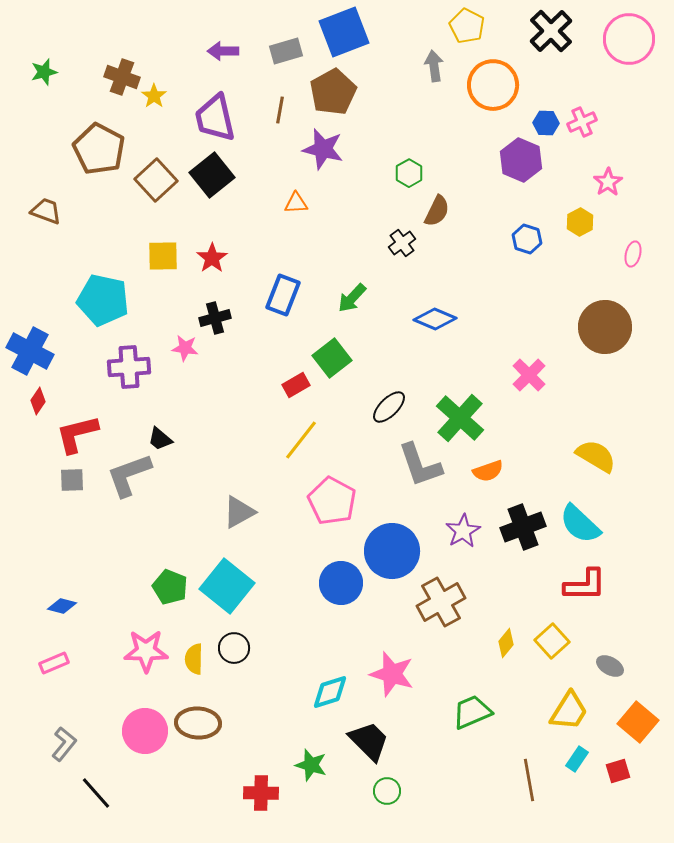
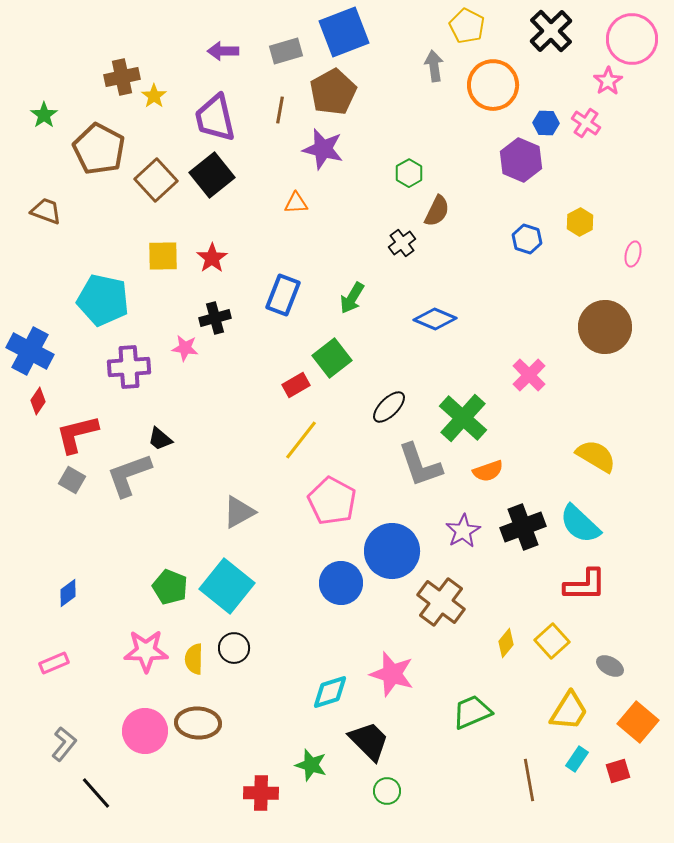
pink circle at (629, 39): moved 3 px right
green star at (44, 72): moved 43 px down; rotated 20 degrees counterclockwise
brown cross at (122, 77): rotated 32 degrees counterclockwise
pink cross at (582, 122): moved 4 px right, 1 px down; rotated 32 degrees counterclockwise
pink star at (608, 182): moved 101 px up
green arrow at (352, 298): rotated 12 degrees counterclockwise
green cross at (460, 418): moved 3 px right
gray square at (72, 480): rotated 32 degrees clockwise
brown cross at (441, 602): rotated 24 degrees counterclockwise
blue diamond at (62, 606): moved 6 px right, 13 px up; rotated 52 degrees counterclockwise
